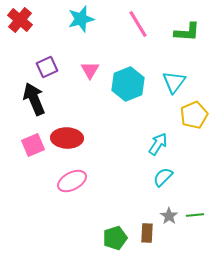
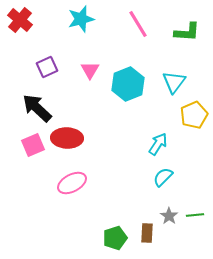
black arrow: moved 3 px right, 9 px down; rotated 24 degrees counterclockwise
pink ellipse: moved 2 px down
